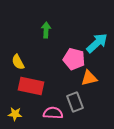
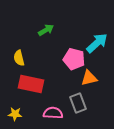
green arrow: rotated 56 degrees clockwise
yellow semicircle: moved 1 px right, 4 px up; rotated 14 degrees clockwise
red rectangle: moved 2 px up
gray rectangle: moved 3 px right, 1 px down
